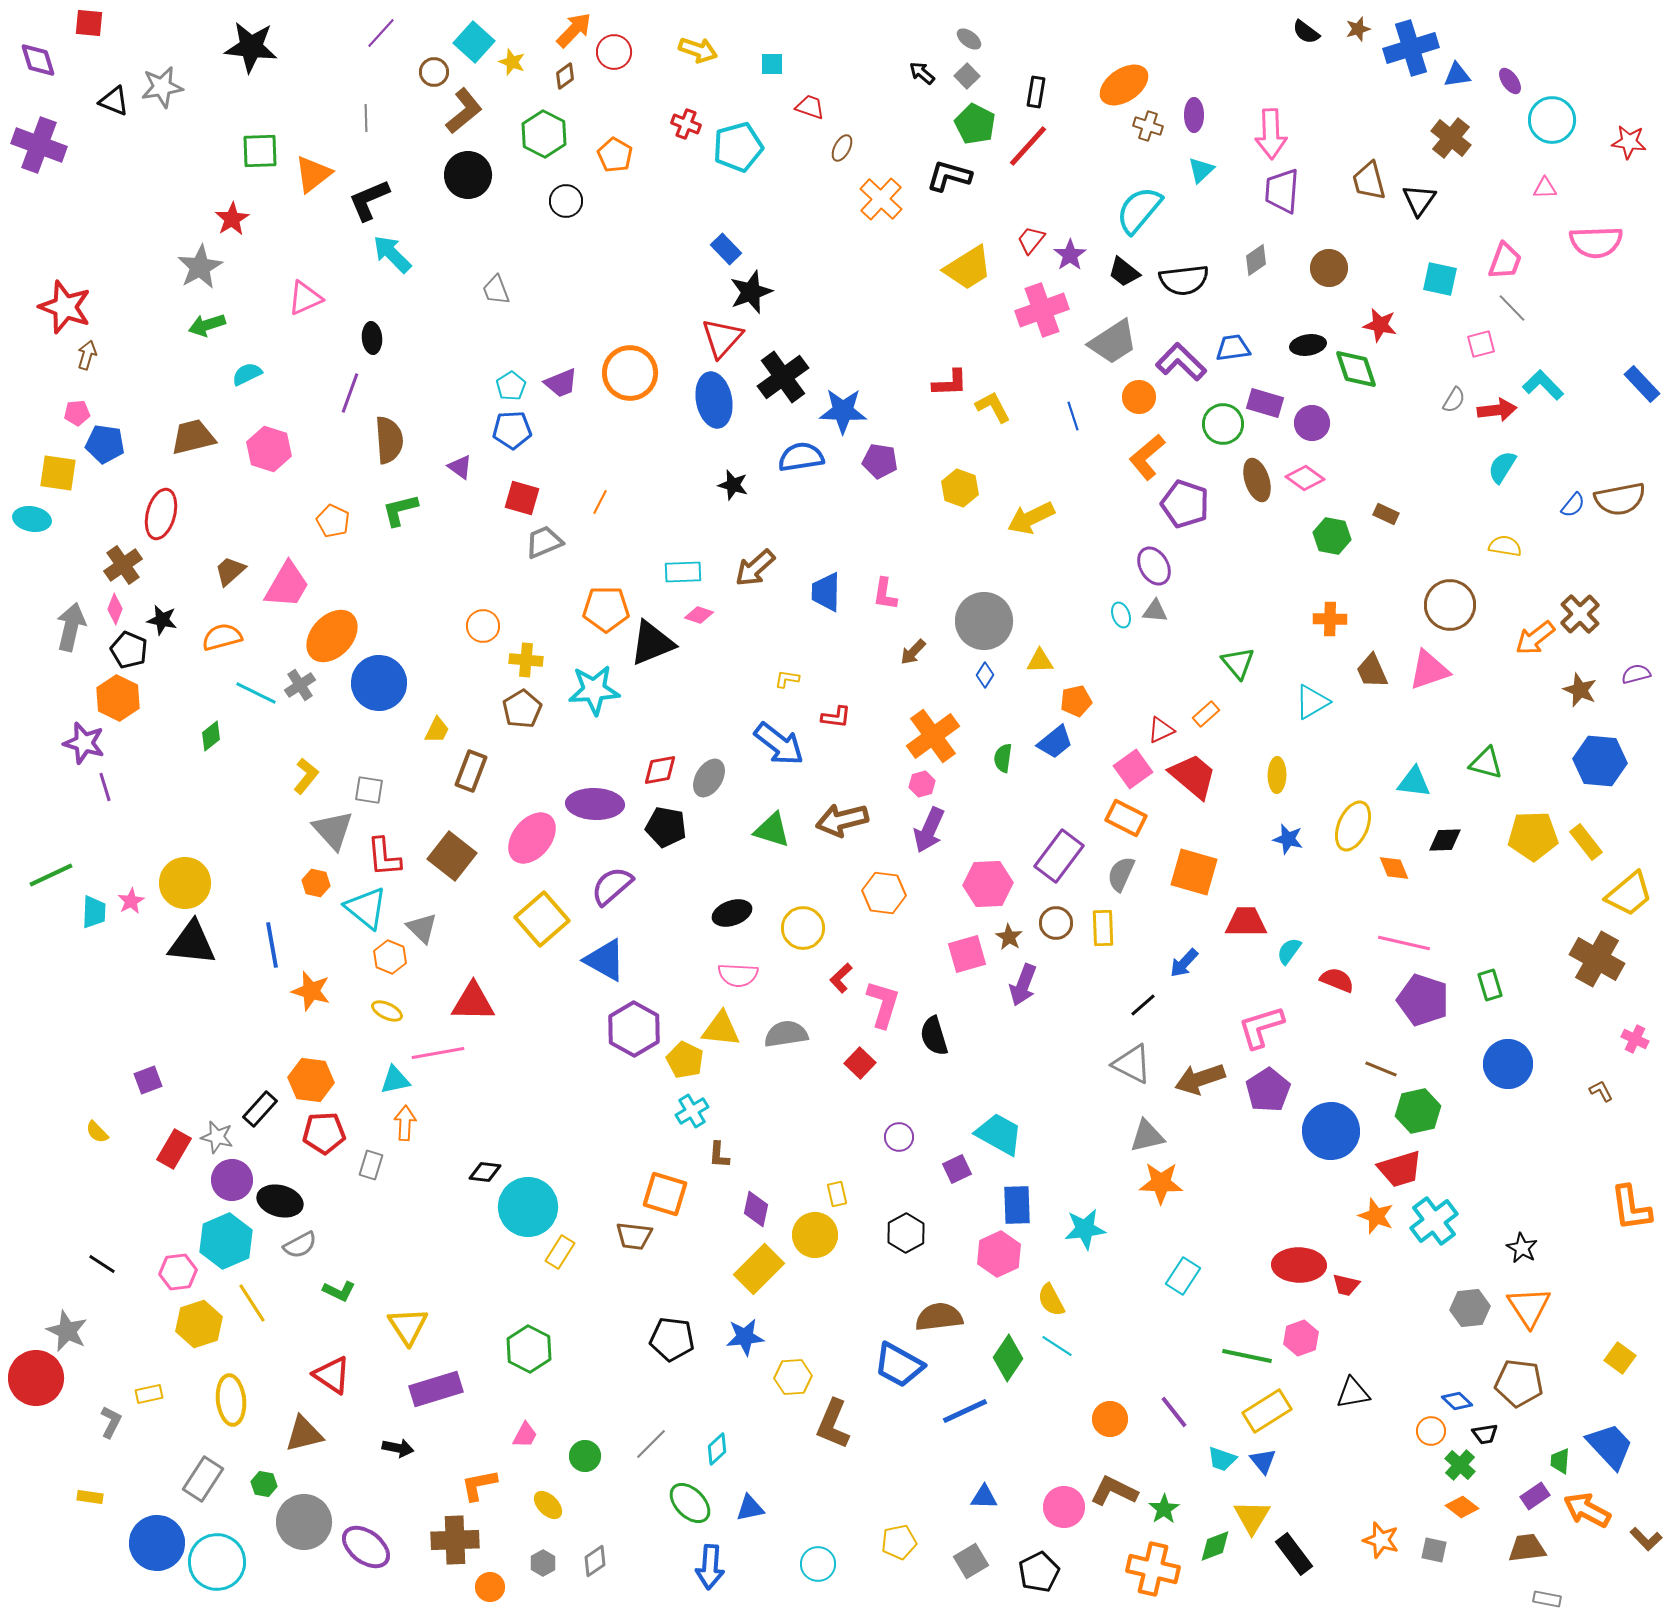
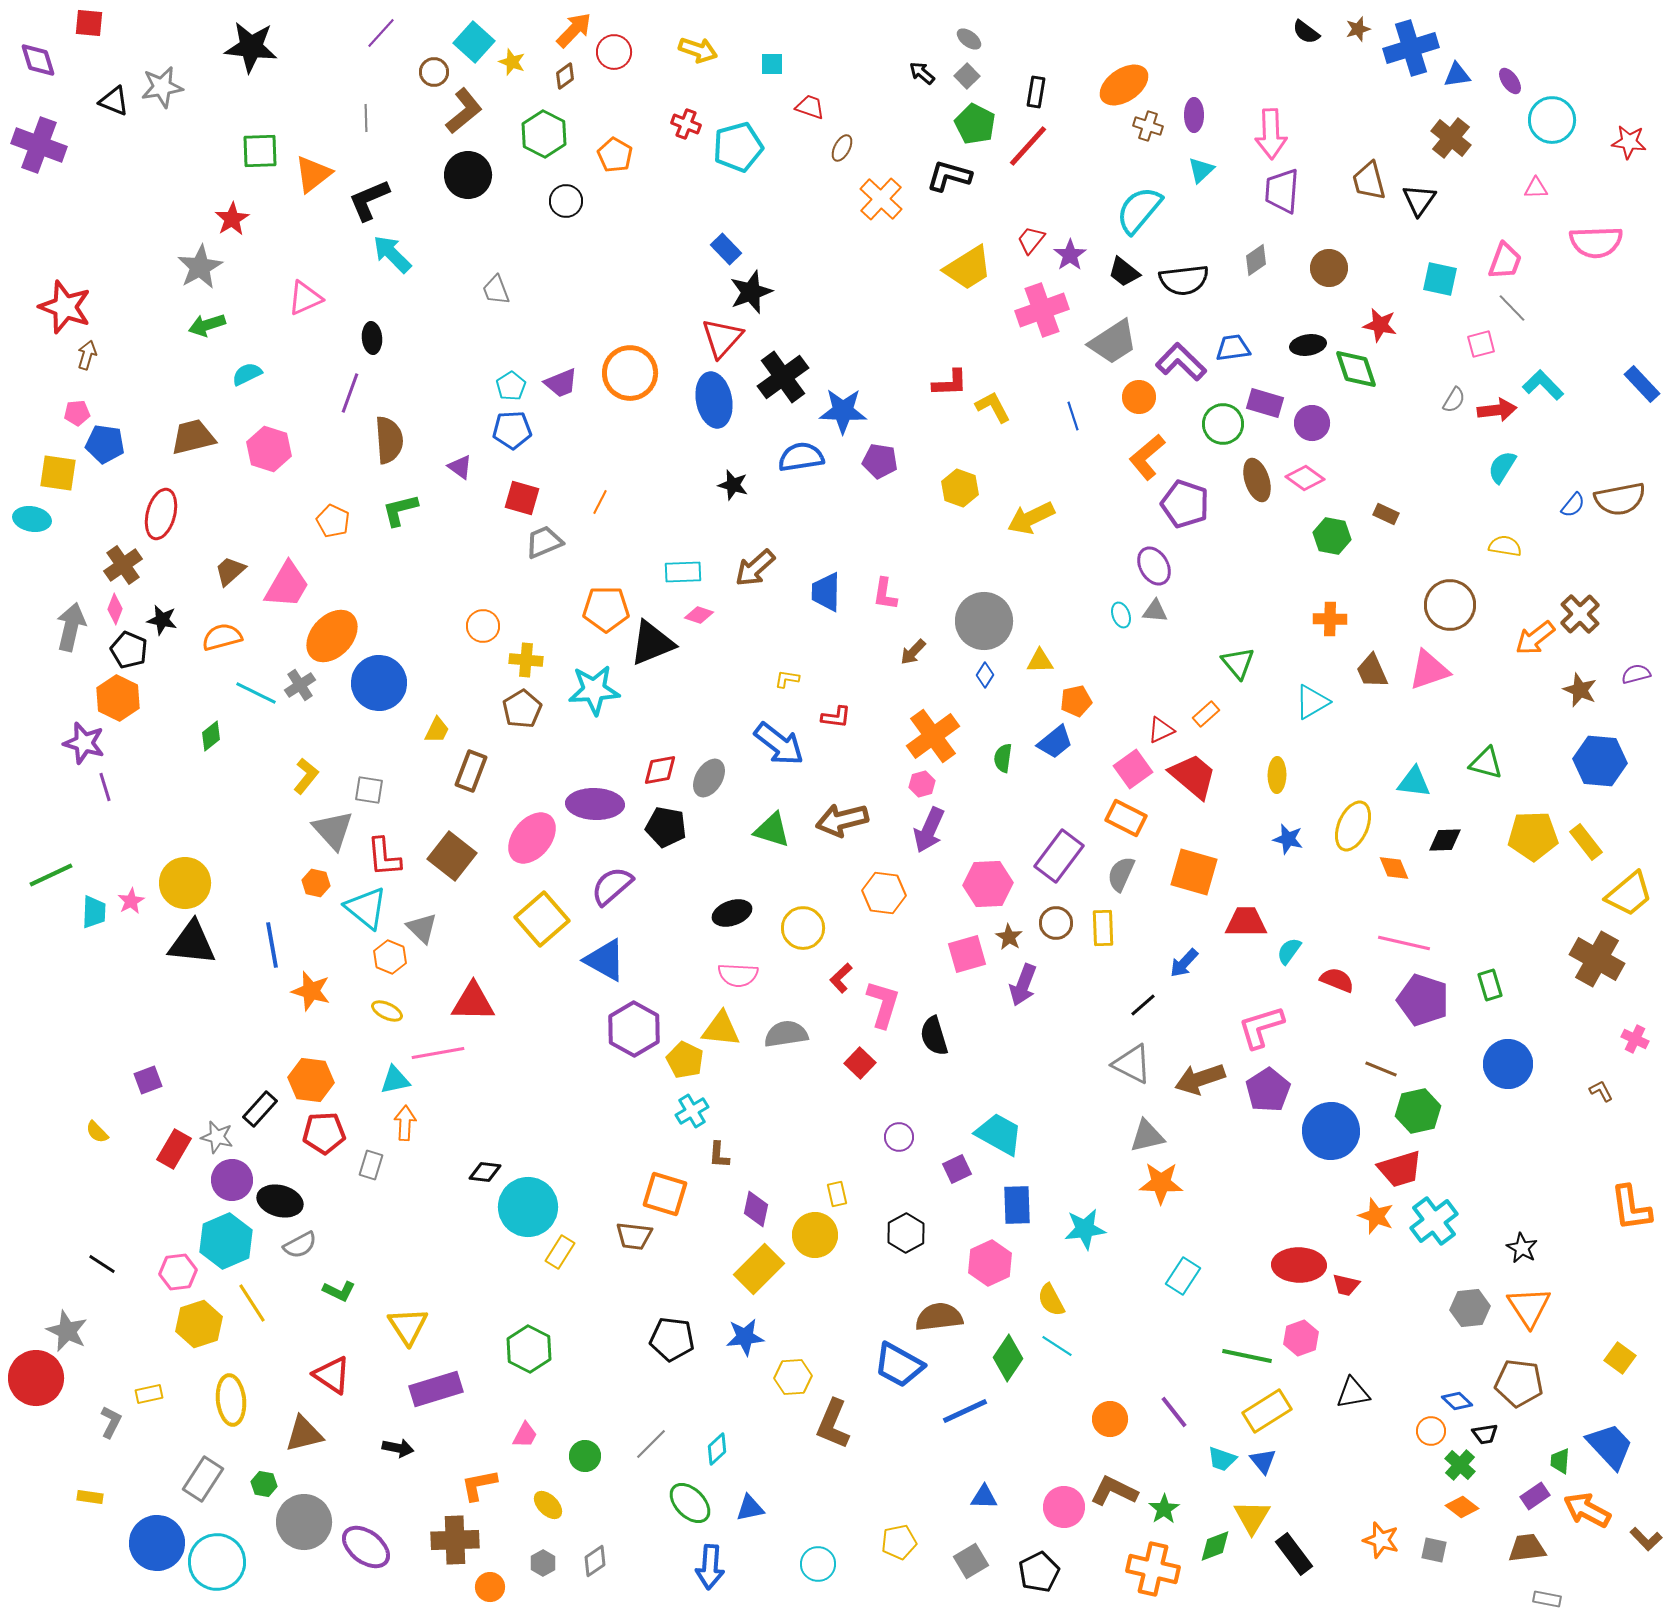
pink triangle at (1545, 188): moved 9 px left
pink hexagon at (999, 1254): moved 9 px left, 9 px down
